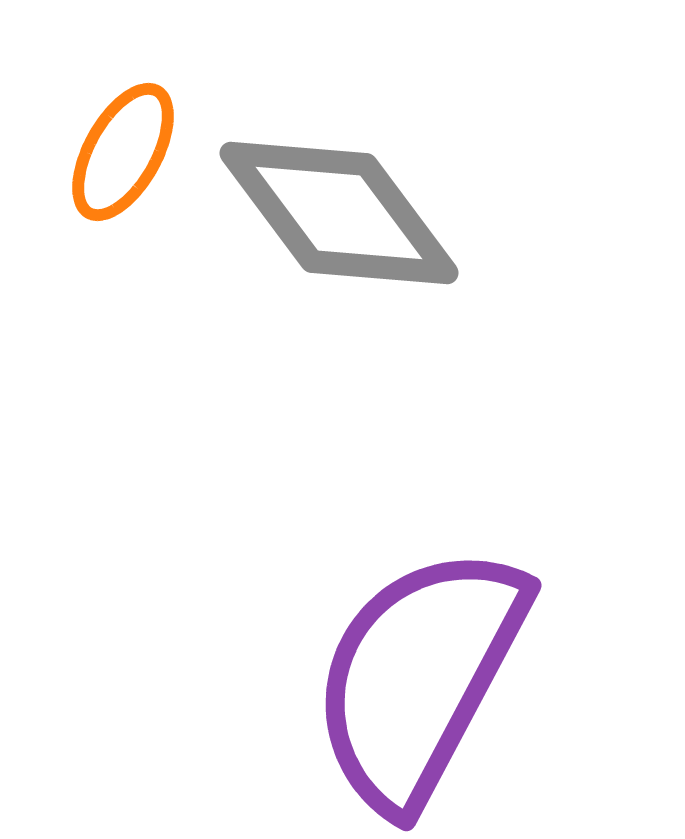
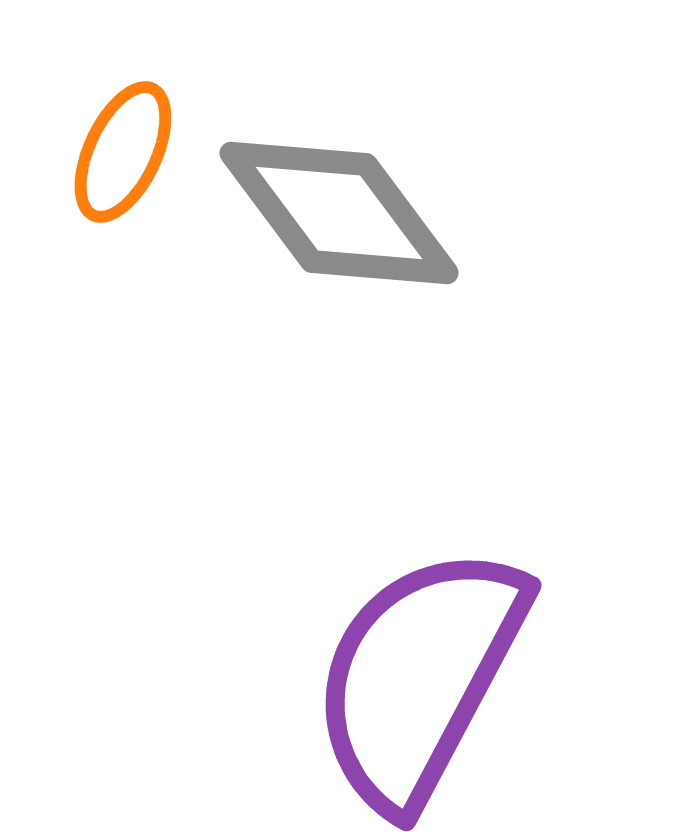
orange ellipse: rotated 4 degrees counterclockwise
